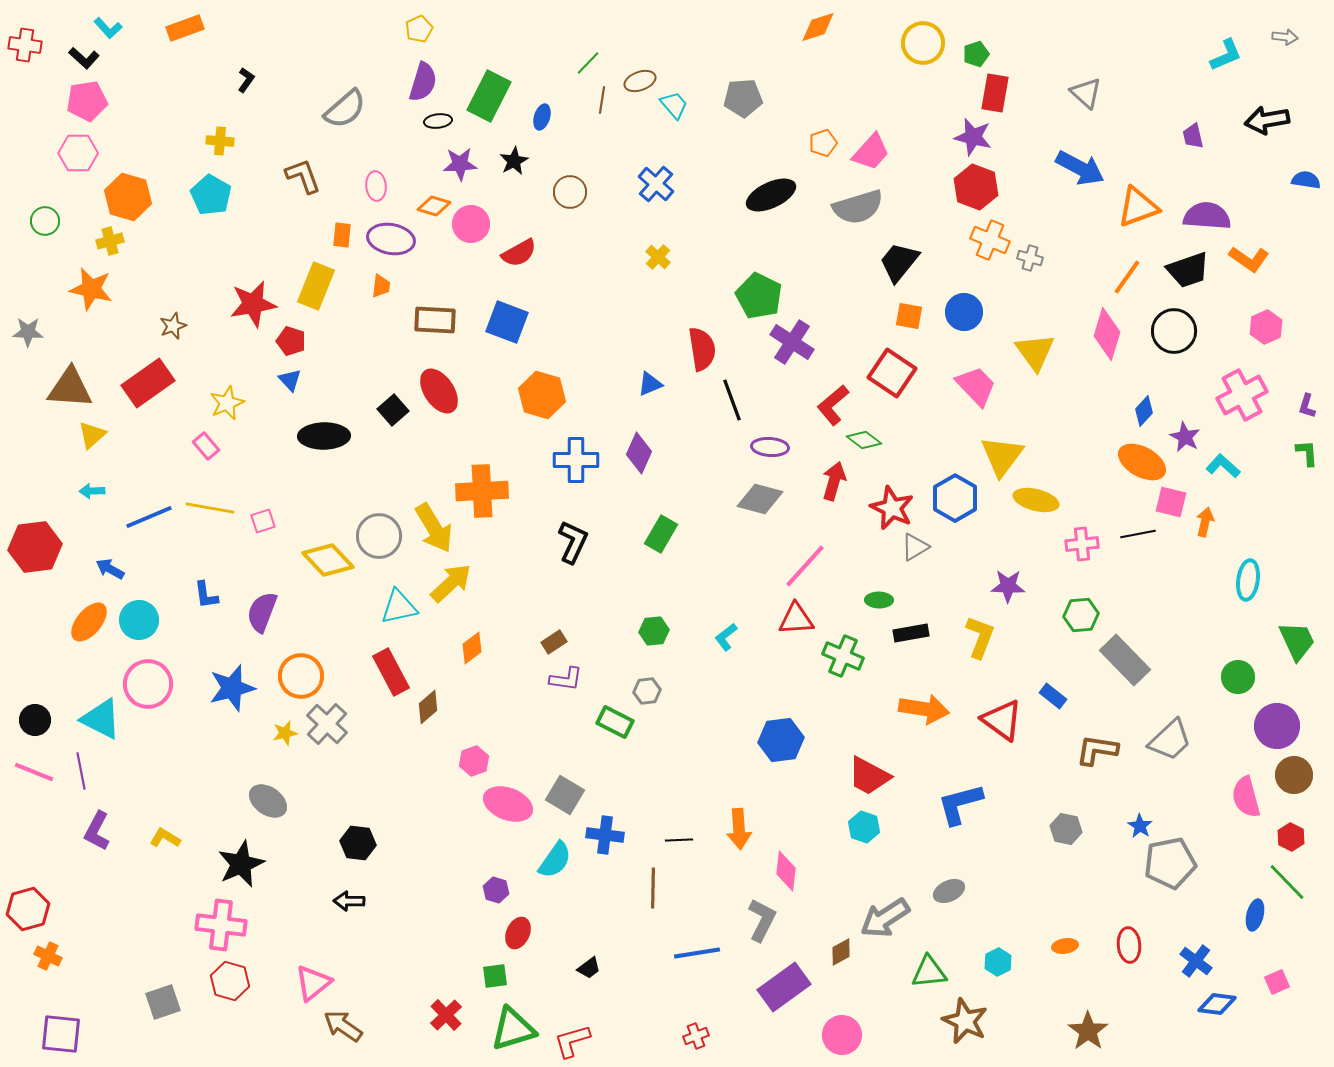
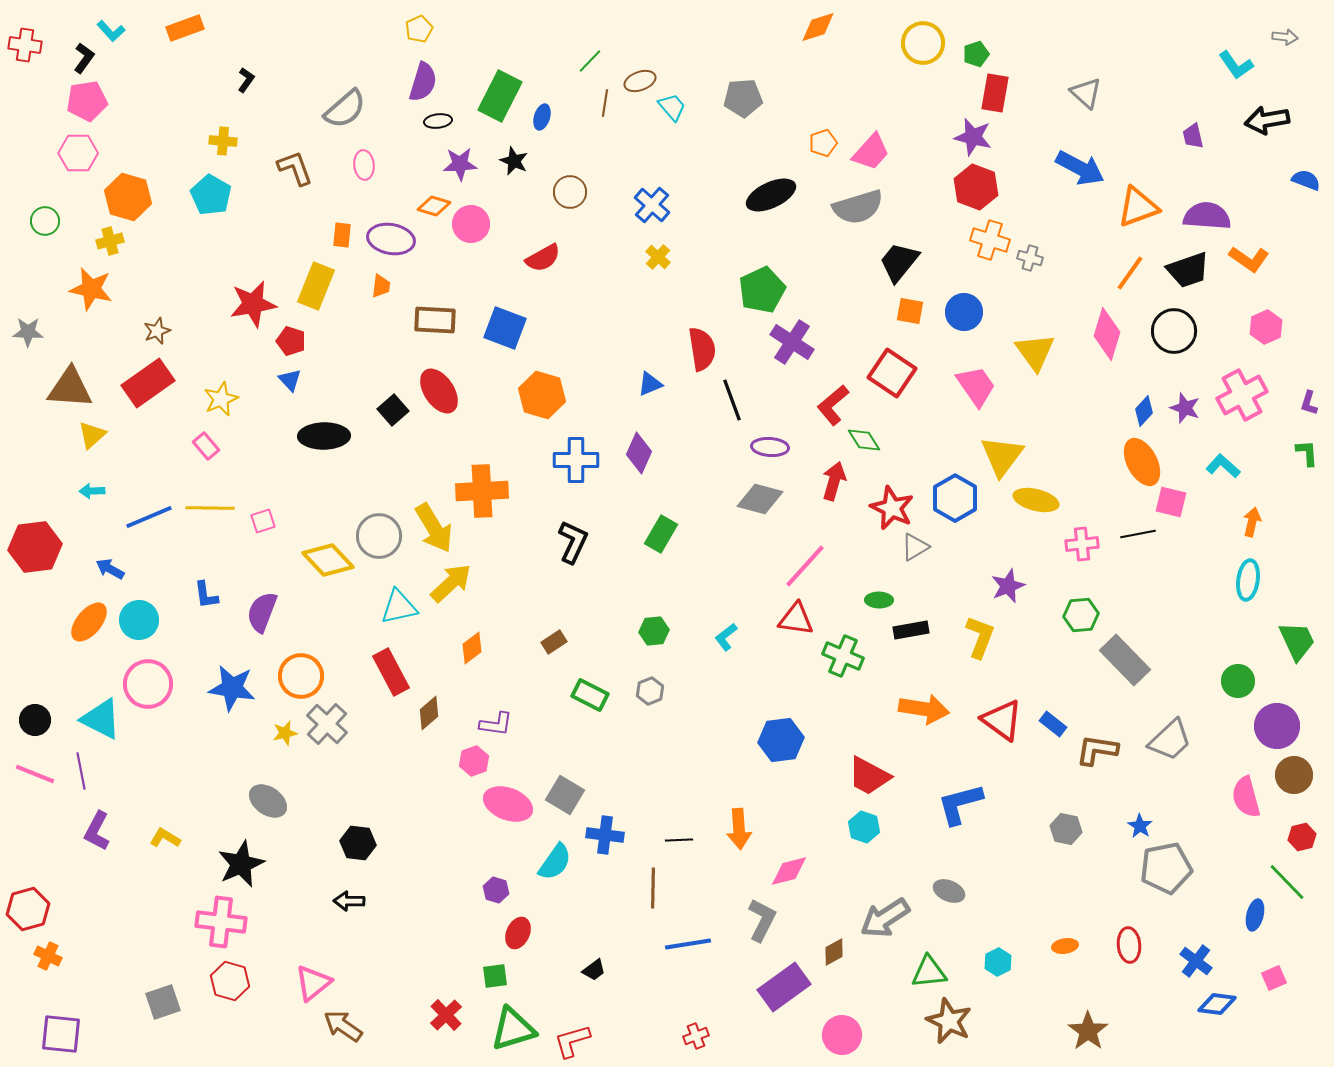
cyan L-shape at (108, 28): moved 3 px right, 3 px down
cyan L-shape at (1226, 55): moved 10 px right, 10 px down; rotated 78 degrees clockwise
black L-shape at (84, 58): rotated 96 degrees counterclockwise
green line at (588, 63): moved 2 px right, 2 px up
green rectangle at (489, 96): moved 11 px right
brown line at (602, 100): moved 3 px right, 3 px down
cyan trapezoid at (674, 105): moved 2 px left, 2 px down
yellow cross at (220, 141): moved 3 px right
black star at (514, 161): rotated 20 degrees counterclockwise
brown L-shape at (303, 176): moved 8 px left, 8 px up
blue semicircle at (1306, 180): rotated 12 degrees clockwise
blue cross at (656, 184): moved 4 px left, 21 px down
pink ellipse at (376, 186): moved 12 px left, 21 px up
orange cross at (990, 240): rotated 6 degrees counterclockwise
red semicircle at (519, 253): moved 24 px right, 5 px down
orange line at (1127, 277): moved 3 px right, 4 px up
green pentagon at (759, 296): moved 3 px right, 6 px up; rotated 21 degrees clockwise
orange square at (909, 316): moved 1 px right, 5 px up
blue square at (507, 322): moved 2 px left, 6 px down
brown star at (173, 326): moved 16 px left, 5 px down
pink trapezoid at (976, 386): rotated 9 degrees clockwise
yellow star at (227, 403): moved 6 px left, 4 px up
purple L-shape at (1307, 406): moved 2 px right, 3 px up
purple star at (1185, 437): moved 29 px up; rotated 8 degrees counterclockwise
green diamond at (864, 440): rotated 20 degrees clockwise
orange ellipse at (1142, 462): rotated 33 degrees clockwise
yellow line at (210, 508): rotated 9 degrees counterclockwise
orange arrow at (1205, 522): moved 47 px right
purple star at (1008, 586): rotated 24 degrees counterclockwise
red triangle at (796, 619): rotated 12 degrees clockwise
black rectangle at (911, 633): moved 3 px up
green circle at (1238, 677): moved 4 px down
purple L-shape at (566, 679): moved 70 px left, 45 px down
blue star at (232, 688): rotated 24 degrees clockwise
gray hexagon at (647, 691): moved 3 px right; rotated 16 degrees counterclockwise
blue rectangle at (1053, 696): moved 28 px down
brown diamond at (428, 707): moved 1 px right, 6 px down
green rectangle at (615, 722): moved 25 px left, 27 px up
pink line at (34, 772): moved 1 px right, 2 px down
red hexagon at (1291, 837): moved 11 px right; rotated 20 degrees clockwise
cyan semicircle at (555, 860): moved 2 px down
gray pentagon at (1170, 863): moved 4 px left, 5 px down
pink diamond at (786, 871): moved 3 px right; rotated 69 degrees clockwise
gray ellipse at (949, 891): rotated 48 degrees clockwise
pink cross at (221, 925): moved 3 px up
brown diamond at (841, 952): moved 7 px left
blue line at (697, 953): moved 9 px left, 9 px up
black trapezoid at (589, 968): moved 5 px right, 2 px down
pink square at (1277, 982): moved 3 px left, 4 px up
brown star at (965, 1021): moved 16 px left
